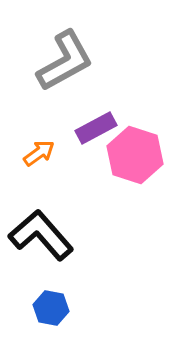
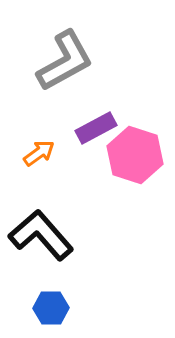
blue hexagon: rotated 12 degrees counterclockwise
